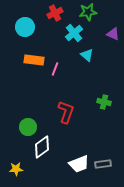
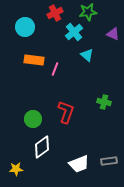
cyan cross: moved 1 px up
green circle: moved 5 px right, 8 px up
gray rectangle: moved 6 px right, 3 px up
